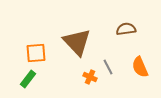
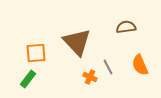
brown semicircle: moved 2 px up
orange semicircle: moved 2 px up
